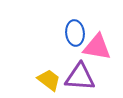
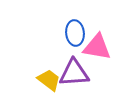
purple triangle: moved 6 px left, 4 px up; rotated 8 degrees counterclockwise
